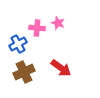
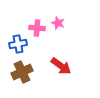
blue cross: rotated 18 degrees clockwise
red arrow: moved 2 px up
brown cross: moved 2 px left
